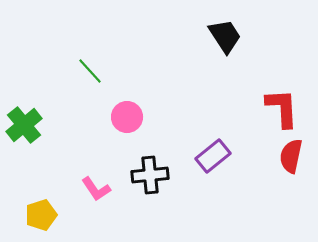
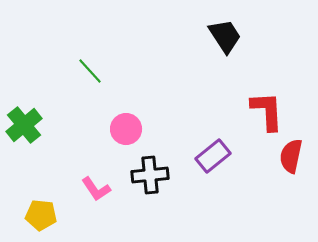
red L-shape: moved 15 px left, 3 px down
pink circle: moved 1 px left, 12 px down
yellow pentagon: rotated 24 degrees clockwise
